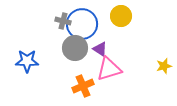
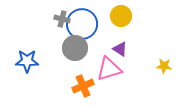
gray cross: moved 1 px left, 2 px up
purple triangle: moved 20 px right
yellow star: rotated 21 degrees clockwise
